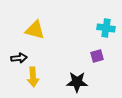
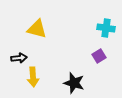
yellow triangle: moved 2 px right, 1 px up
purple square: moved 2 px right; rotated 16 degrees counterclockwise
black star: moved 3 px left, 1 px down; rotated 15 degrees clockwise
